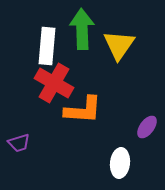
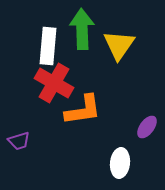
white rectangle: moved 1 px right
orange L-shape: rotated 12 degrees counterclockwise
purple trapezoid: moved 2 px up
